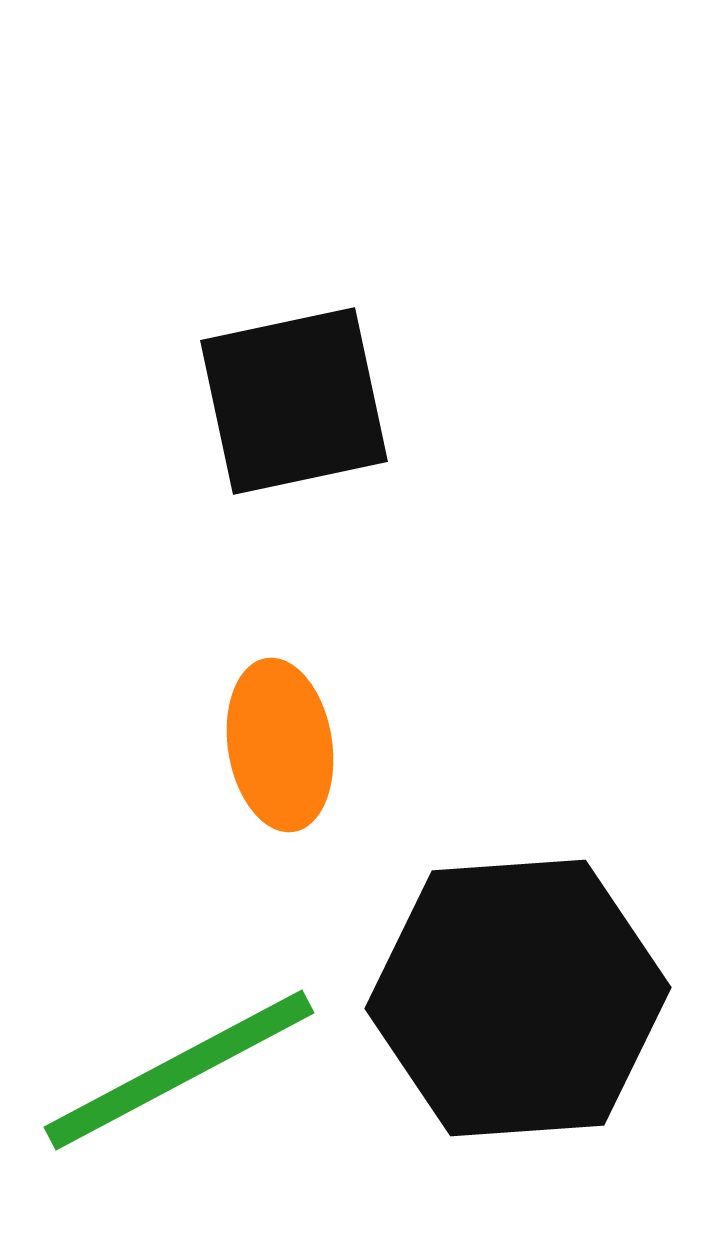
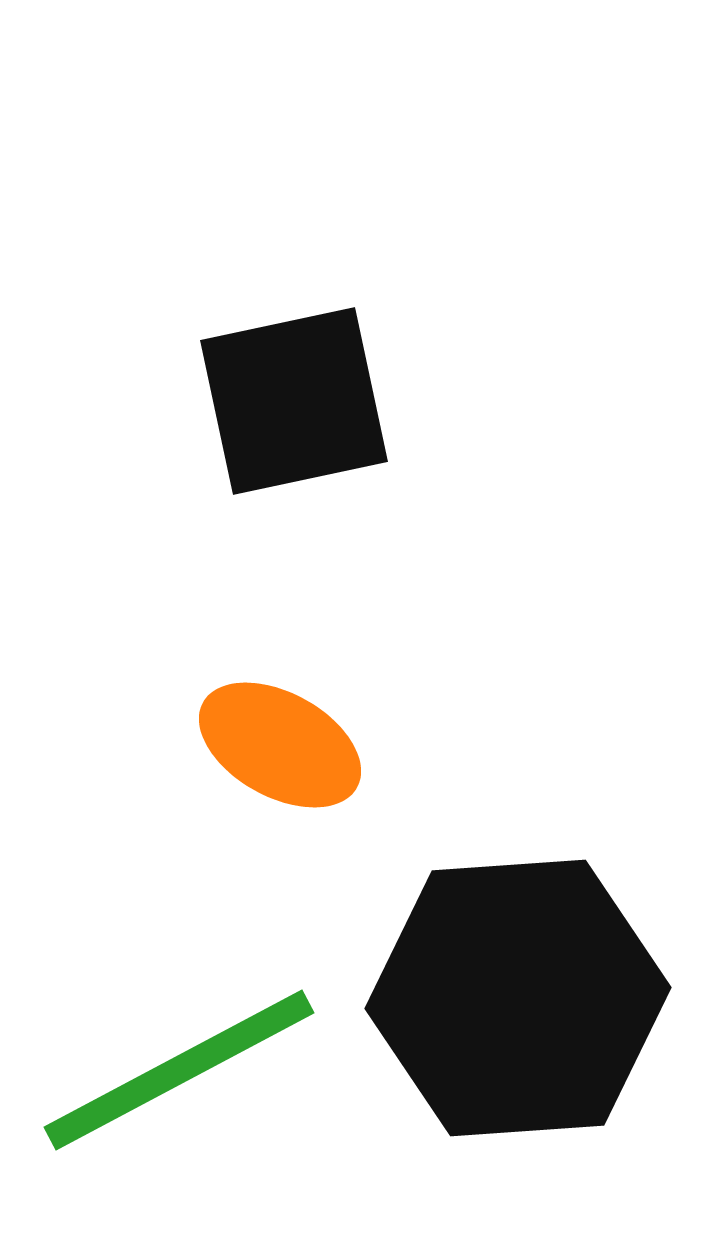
orange ellipse: rotated 52 degrees counterclockwise
